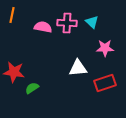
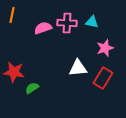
cyan triangle: rotated 32 degrees counterclockwise
pink semicircle: moved 1 px down; rotated 30 degrees counterclockwise
pink star: rotated 18 degrees counterclockwise
red rectangle: moved 2 px left, 5 px up; rotated 40 degrees counterclockwise
